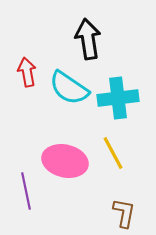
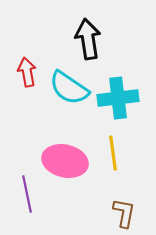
yellow line: rotated 20 degrees clockwise
purple line: moved 1 px right, 3 px down
